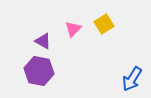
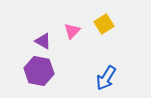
pink triangle: moved 1 px left, 2 px down
blue arrow: moved 26 px left, 1 px up
